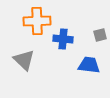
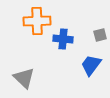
gray triangle: moved 18 px down
blue trapezoid: moved 2 px right; rotated 60 degrees counterclockwise
